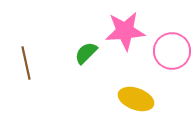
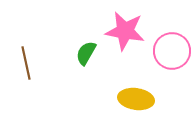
pink star: rotated 15 degrees clockwise
green semicircle: rotated 15 degrees counterclockwise
yellow ellipse: rotated 12 degrees counterclockwise
